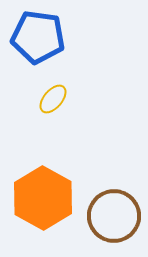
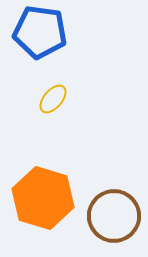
blue pentagon: moved 2 px right, 5 px up
orange hexagon: rotated 12 degrees counterclockwise
